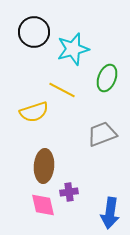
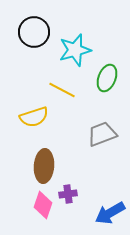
cyan star: moved 2 px right, 1 px down
yellow semicircle: moved 5 px down
purple cross: moved 1 px left, 2 px down
pink diamond: rotated 32 degrees clockwise
blue arrow: rotated 52 degrees clockwise
